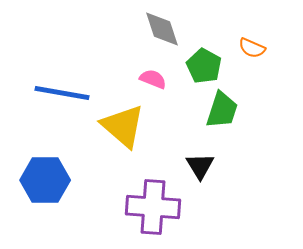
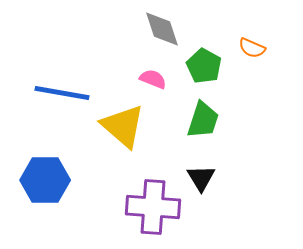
green trapezoid: moved 19 px left, 10 px down
black triangle: moved 1 px right, 12 px down
